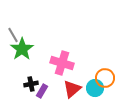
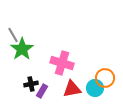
red triangle: rotated 30 degrees clockwise
